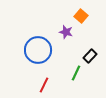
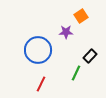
orange square: rotated 16 degrees clockwise
purple star: rotated 16 degrees counterclockwise
red line: moved 3 px left, 1 px up
